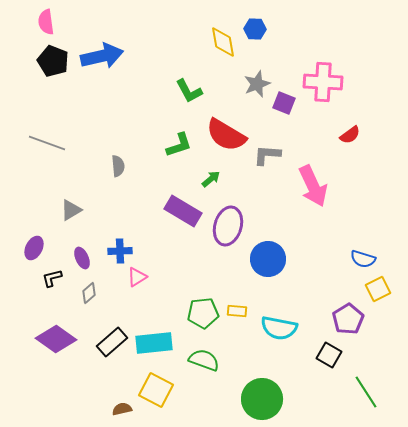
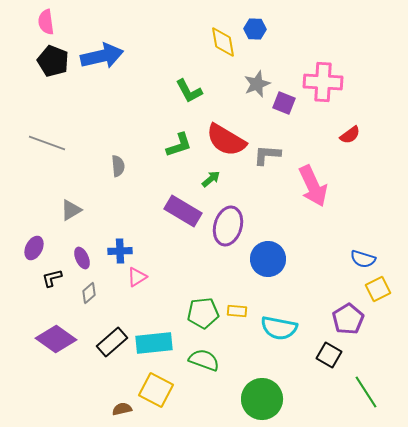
red semicircle at (226, 135): moved 5 px down
